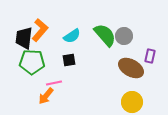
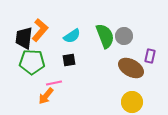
green semicircle: moved 1 px down; rotated 20 degrees clockwise
